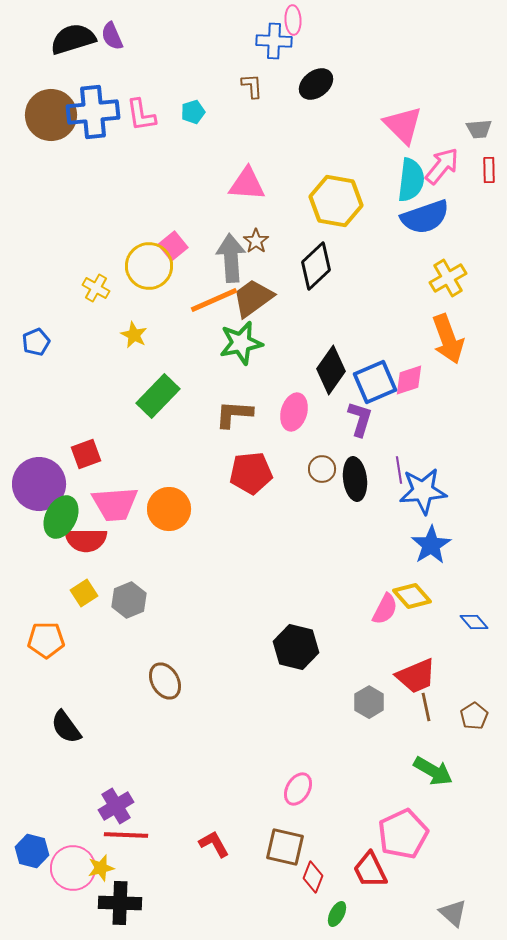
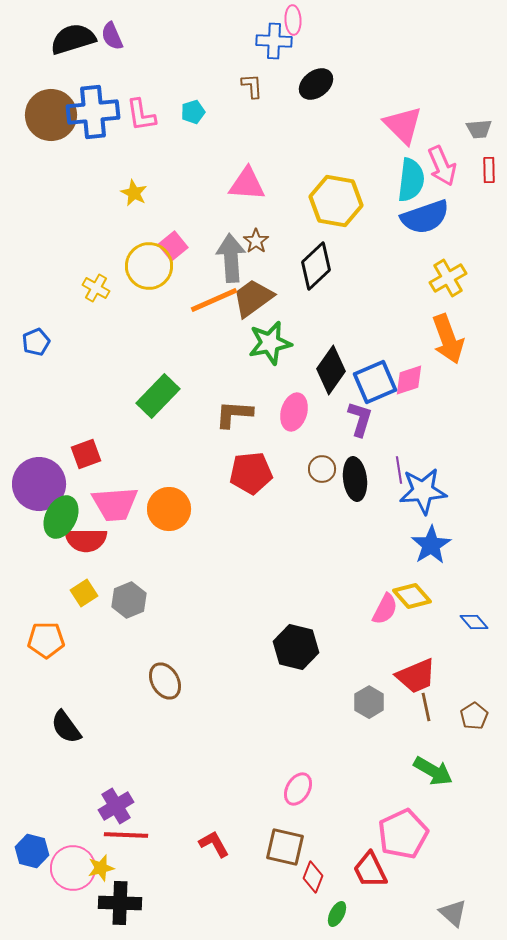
pink arrow at (442, 166): rotated 117 degrees clockwise
yellow star at (134, 335): moved 142 px up
green star at (241, 343): moved 29 px right
